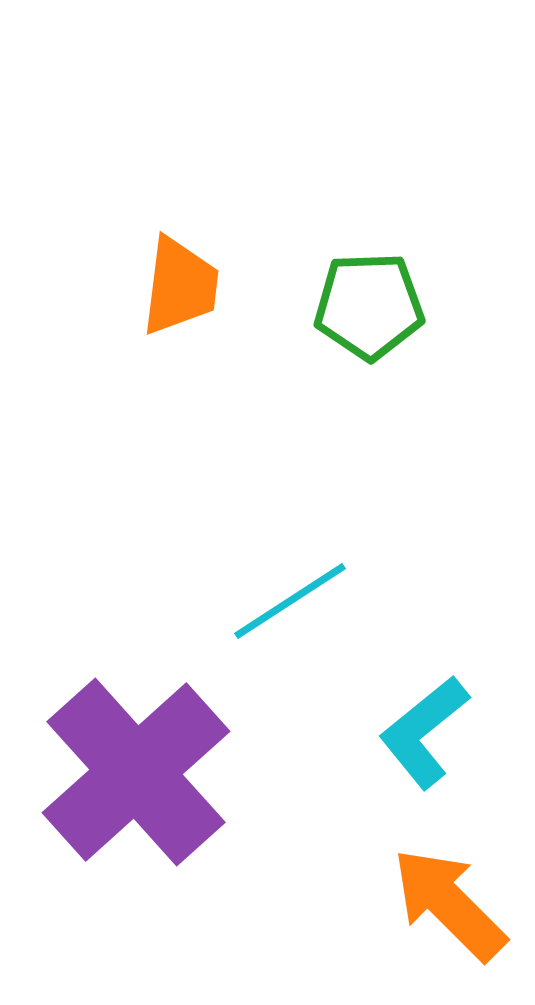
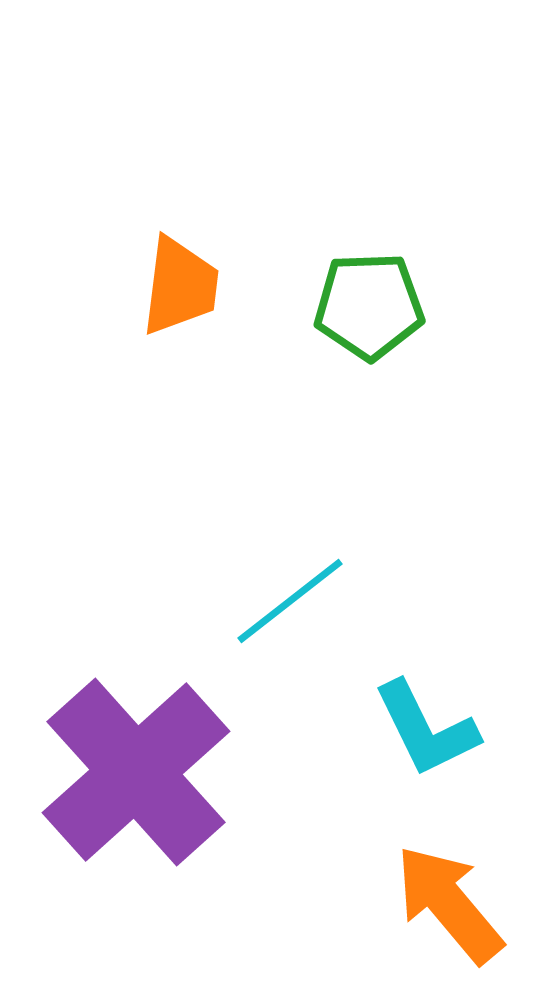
cyan line: rotated 5 degrees counterclockwise
cyan L-shape: moved 2 px right, 3 px up; rotated 77 degrees counterclockwise
orange arrow: rotated 5 degrees clockwise
